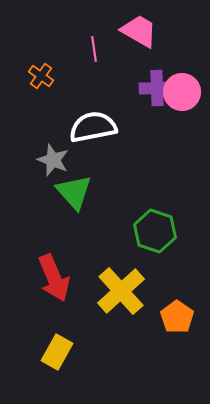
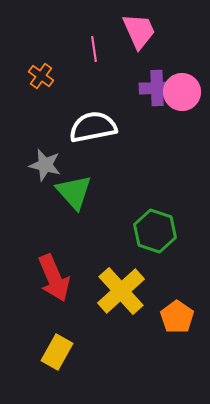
pink trapezoid: rotated 36 degrees clockwise
gray star: moved 8 px left, 5 px down; rotated 8 degrees counterclockwise
